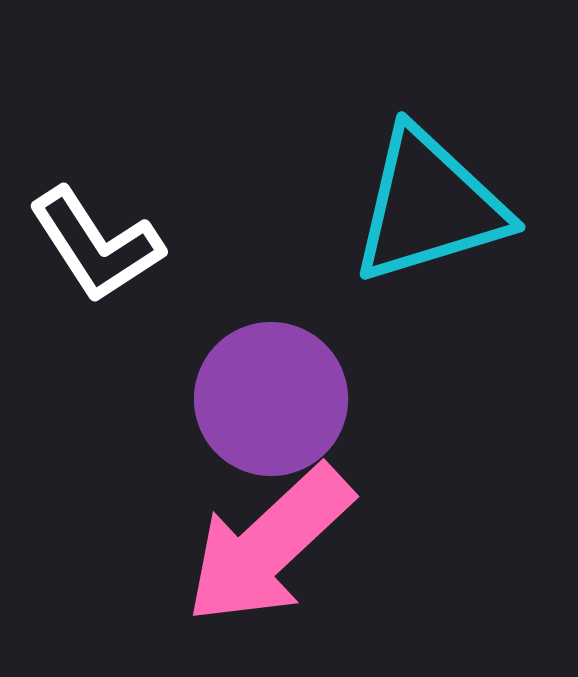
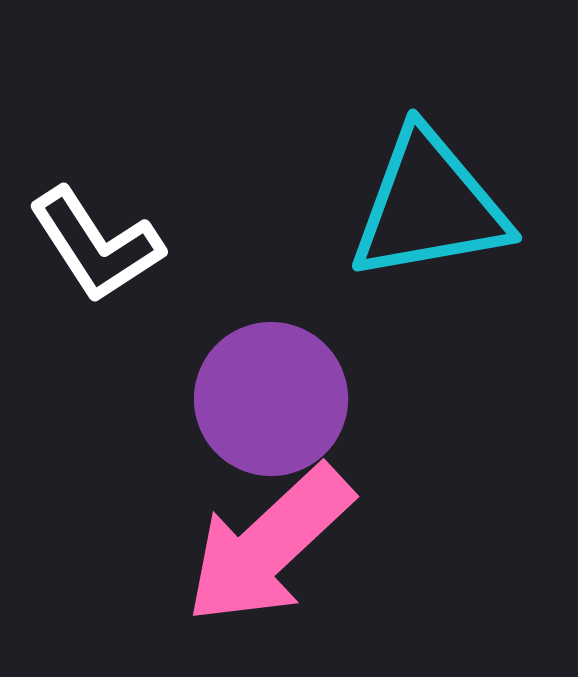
cyan triangle: rotated 7 degrees clockwise
